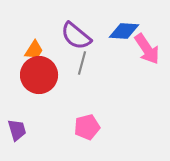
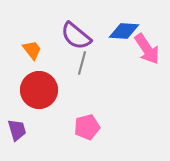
orange trapezoid: moved 2 px left; rotated 70 degrees counterclockwise
red circle: moved 15 px down
